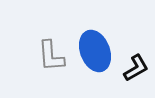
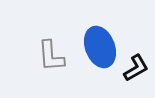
blue ellipse: moved 5 px right, 4 px up
